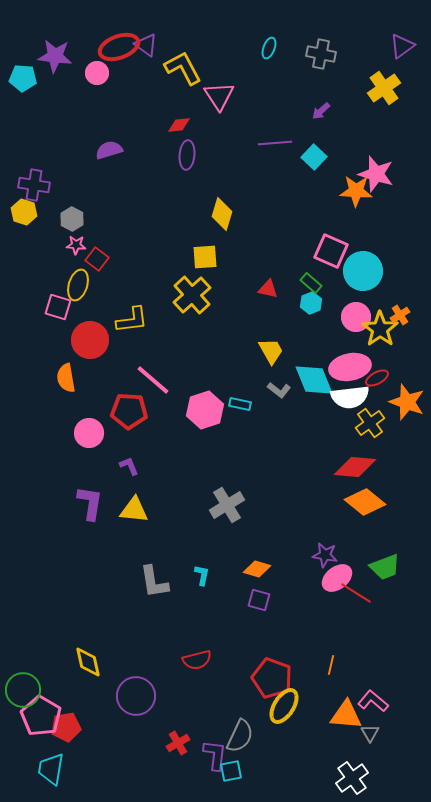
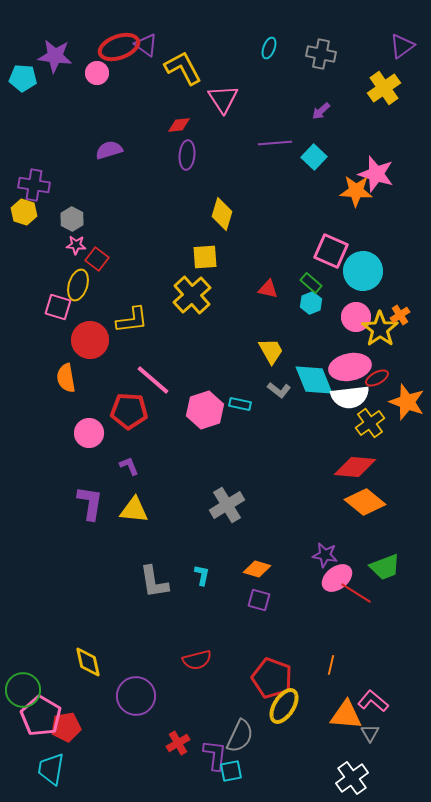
pink triangle at (219, 96): moved 4 px right, 3 px down
